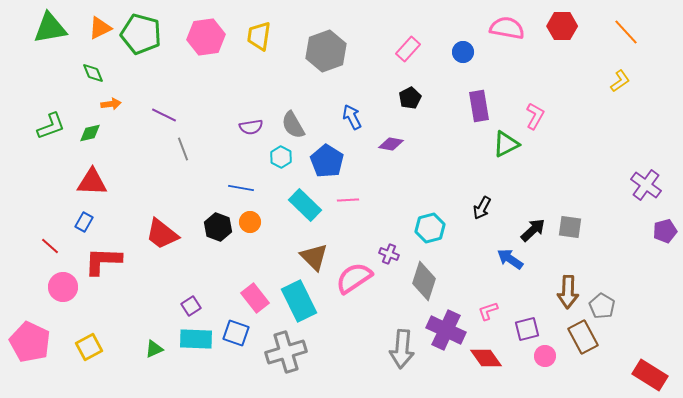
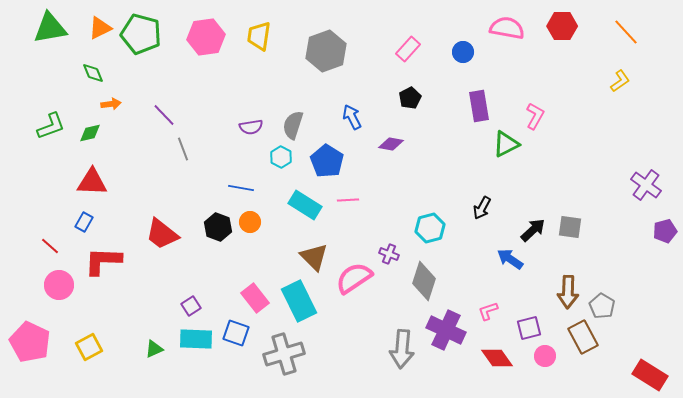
purple line at (164, 115): rotated 20 degrees clockwise
gray semicircle at (293, 125): rotated 48 degrees clockwise
cyan rectangle at (305, 205): rotated 12 degrees counterclockwise
pink circle at (63, 287): moved 4 px left, 2 px up
purple square at (527, 329): moved 2 px right, 1 px up
gray cross at (286, 352): moved 2 px left, 2 px down
red diamond at (486, 358): moved 11 px right
